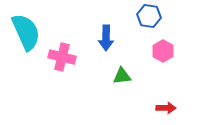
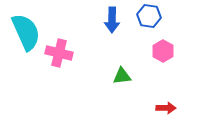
blue arrow: moved 6 px right, 18 px up
pink cross: moved 3 px left, 4 px up
